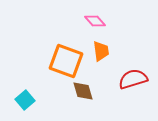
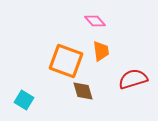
cyan square: moved 1 px left; rotated 18 degrees counterclockwise
